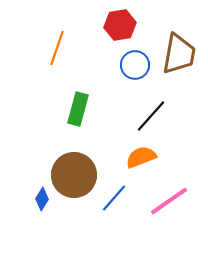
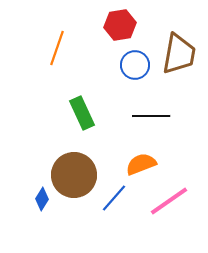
green rectangle: moved 4 px right, 4 px down; rotated 40 degrees counterclockwise
black line: rotated 48 degrees clockwise
orange semicircle: moved 7 px down
